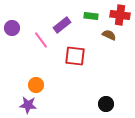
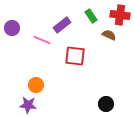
green rectangle: rotated 48 degrees clockwise
pink line: moved 1 px right; rotated 30 degrees counterclockwise
